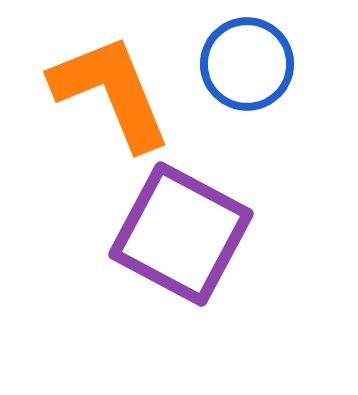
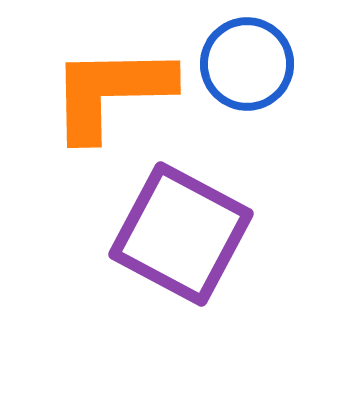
orange L-shape: rotated 69 degrees counterclockwise
